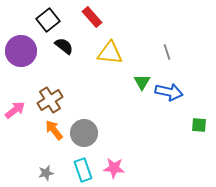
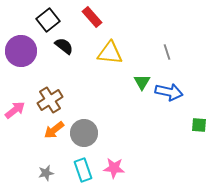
orange arrow: rotated 90 degrees counterclockwise
